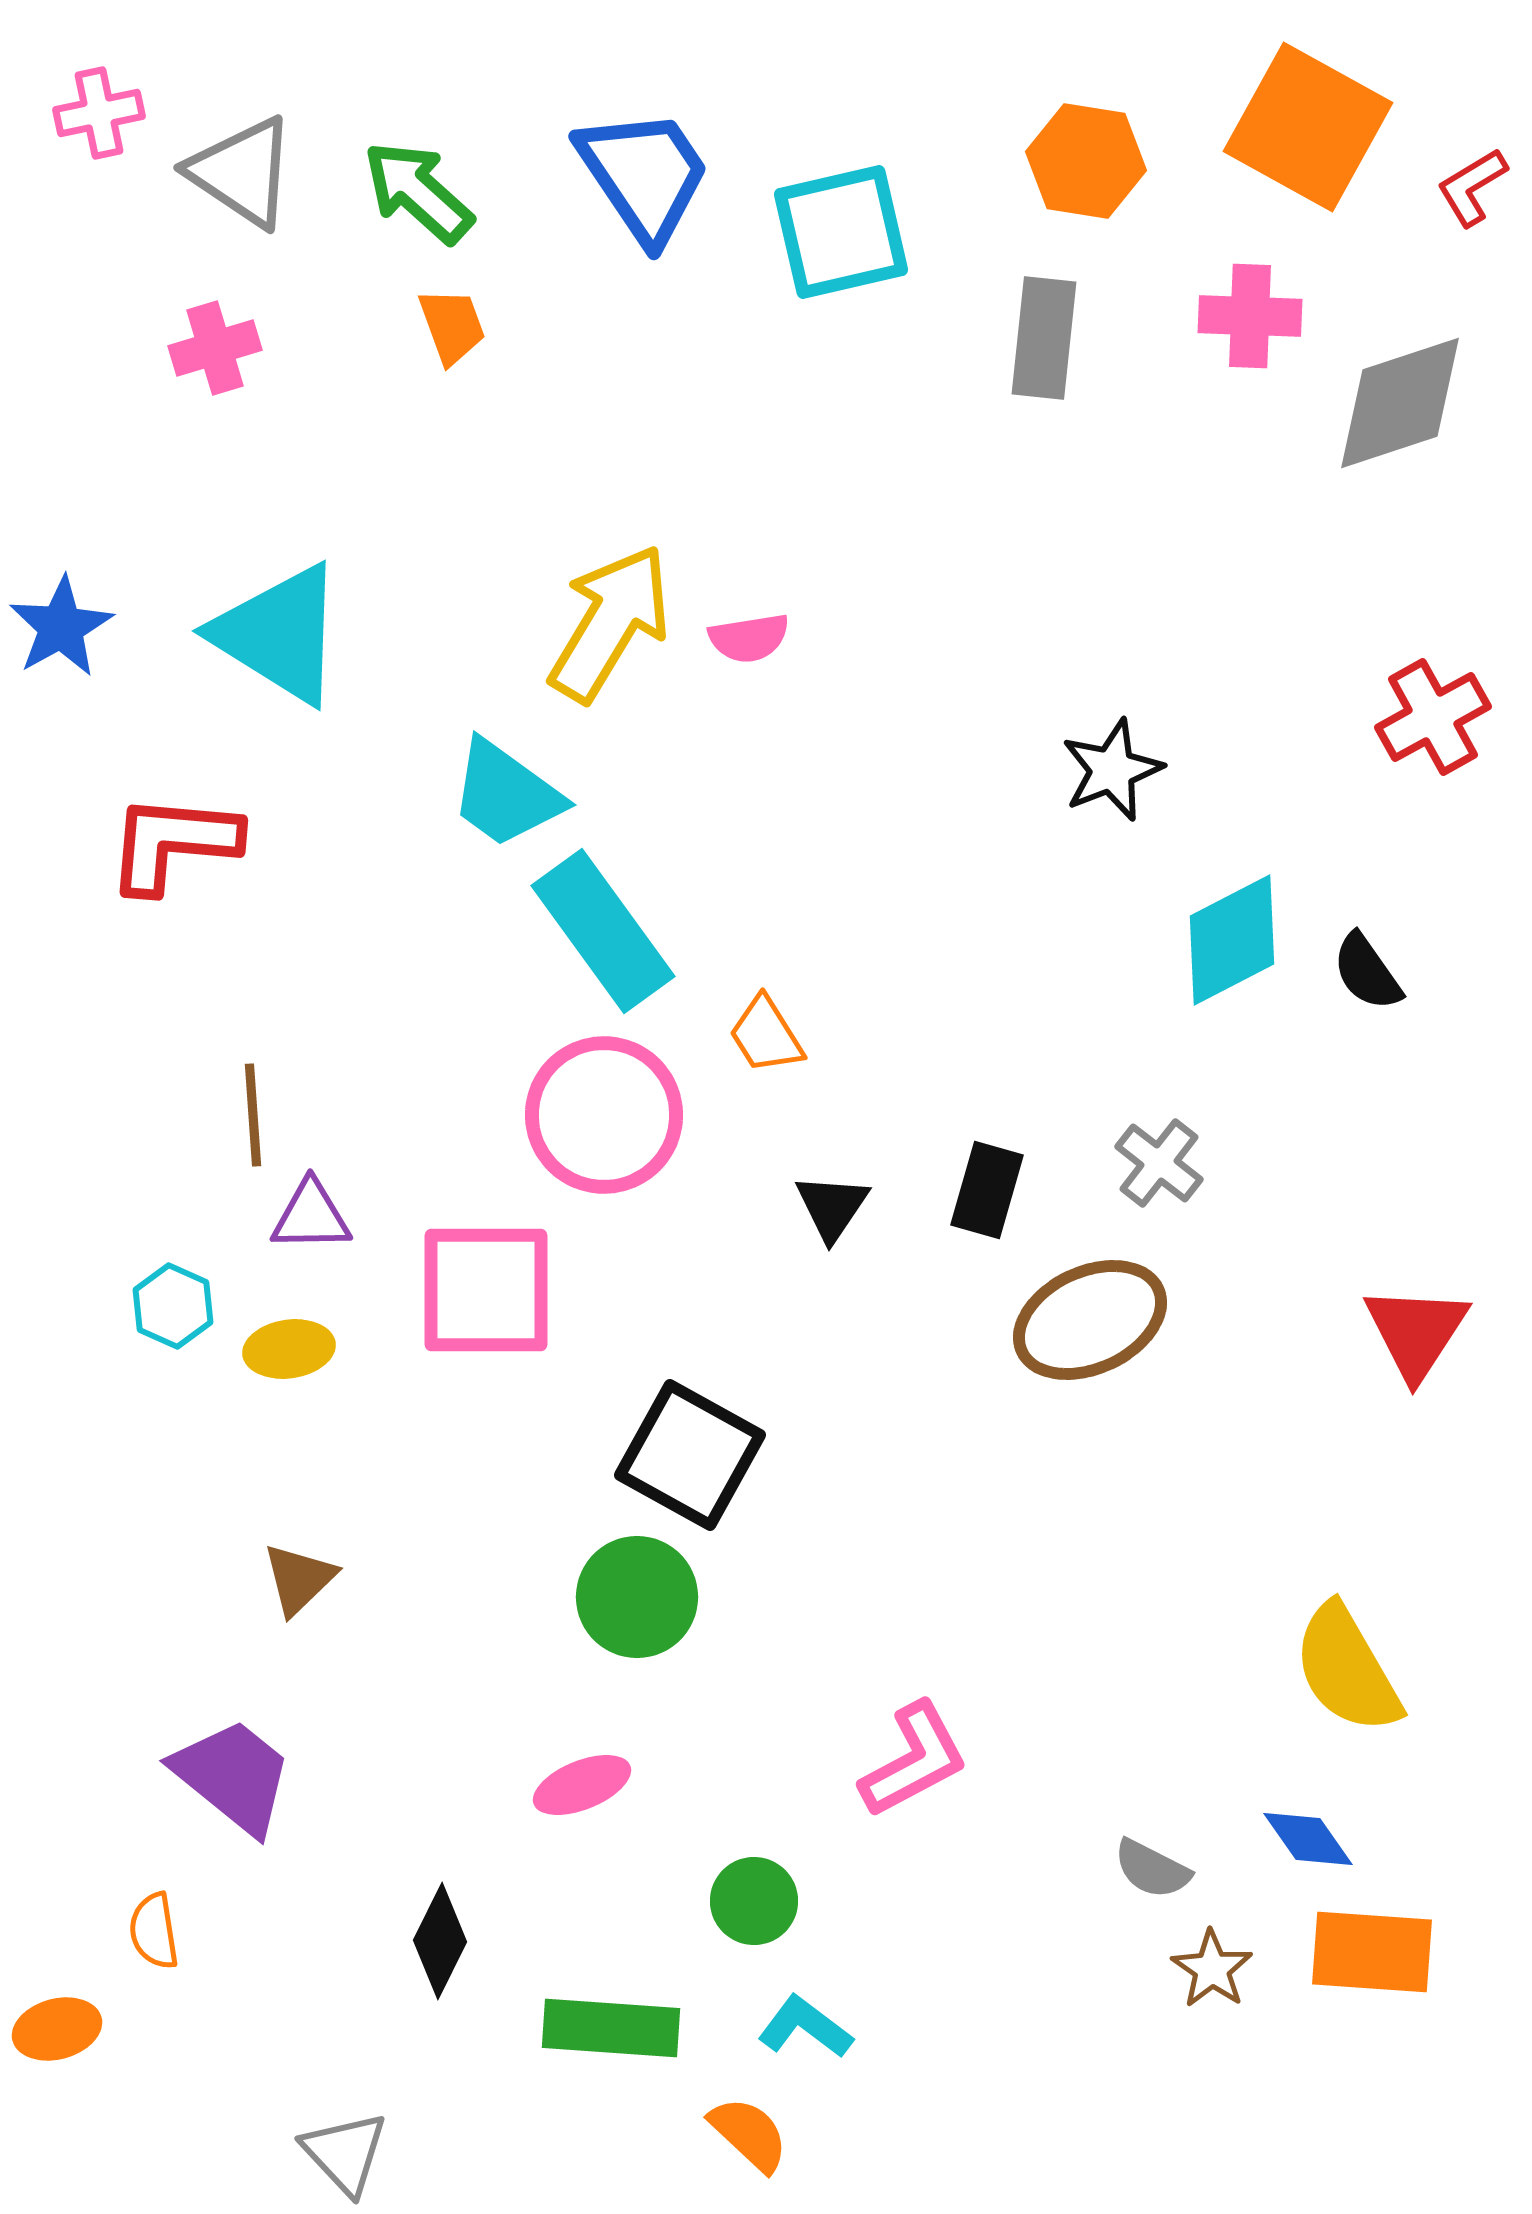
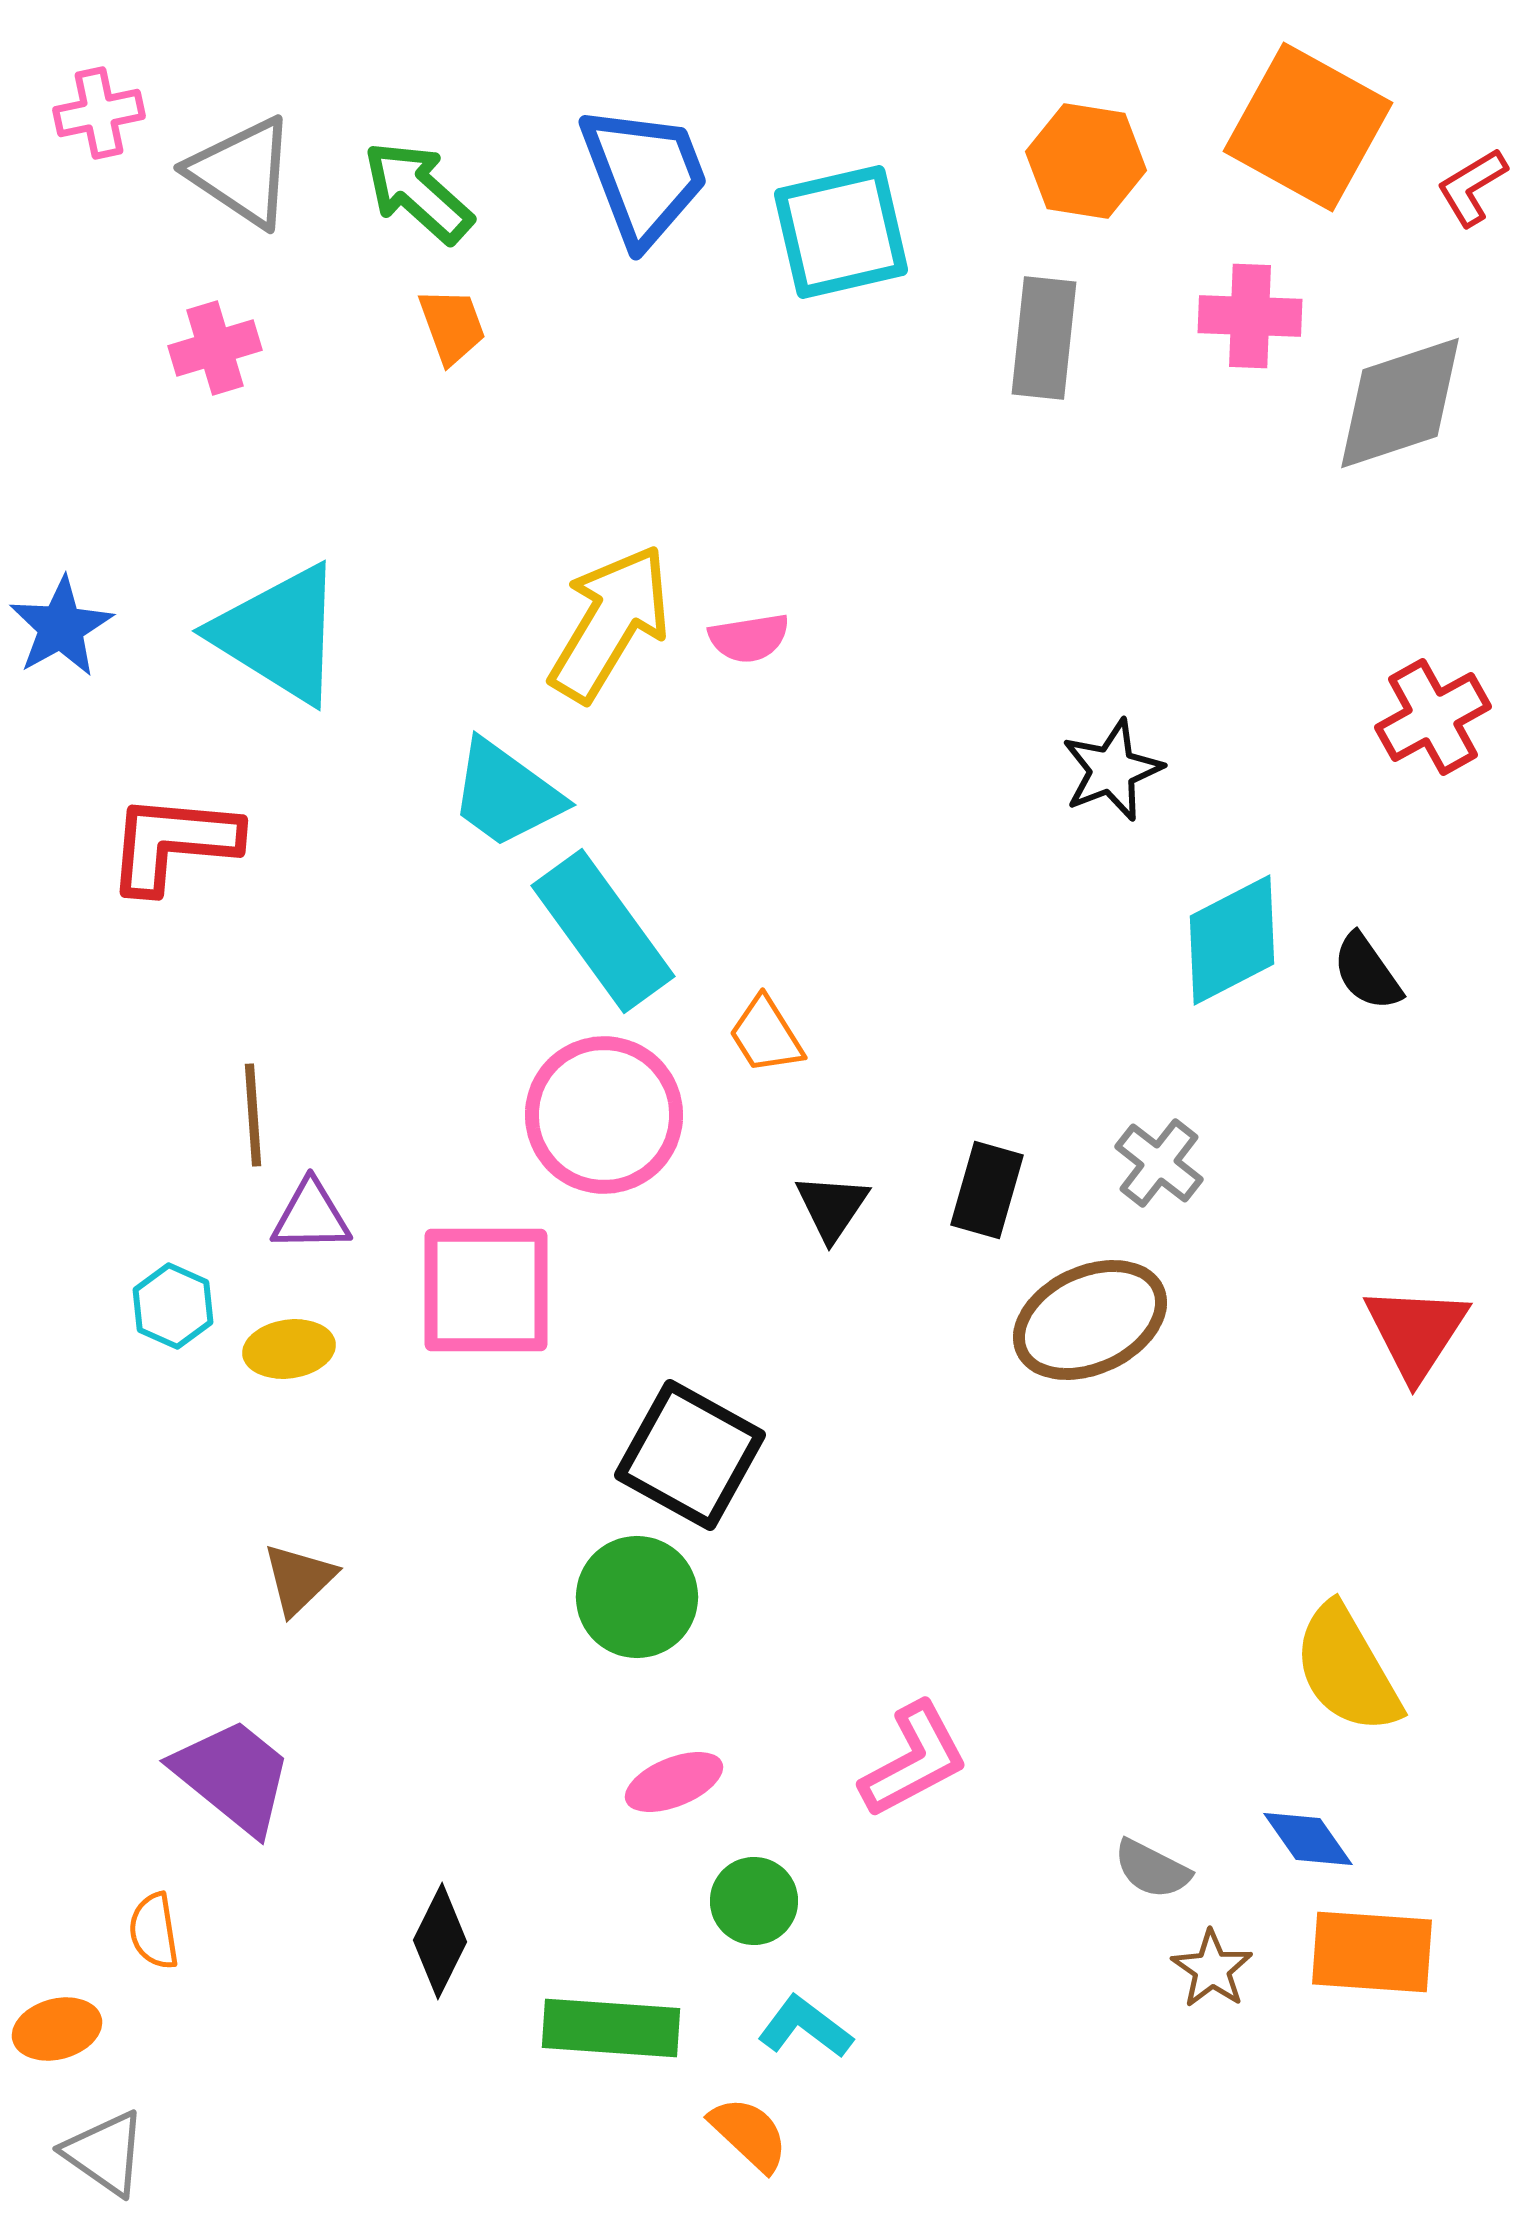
blue trapezoid at (644, 175): rotated 13 degrees clockwise
pink ellipse at (582, 1785): moved 92 px right, 3 px up
gray triangle at (345, 2153): moved 240 px left; rotated 12 degrees counterclockwise
